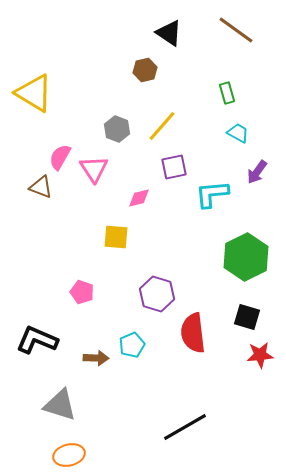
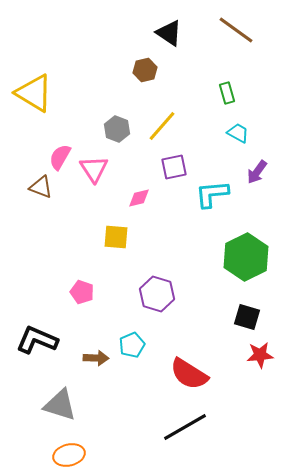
red semicircle: moved 4 px left, 41 px down; rotated 51 degrees counterclockwise
